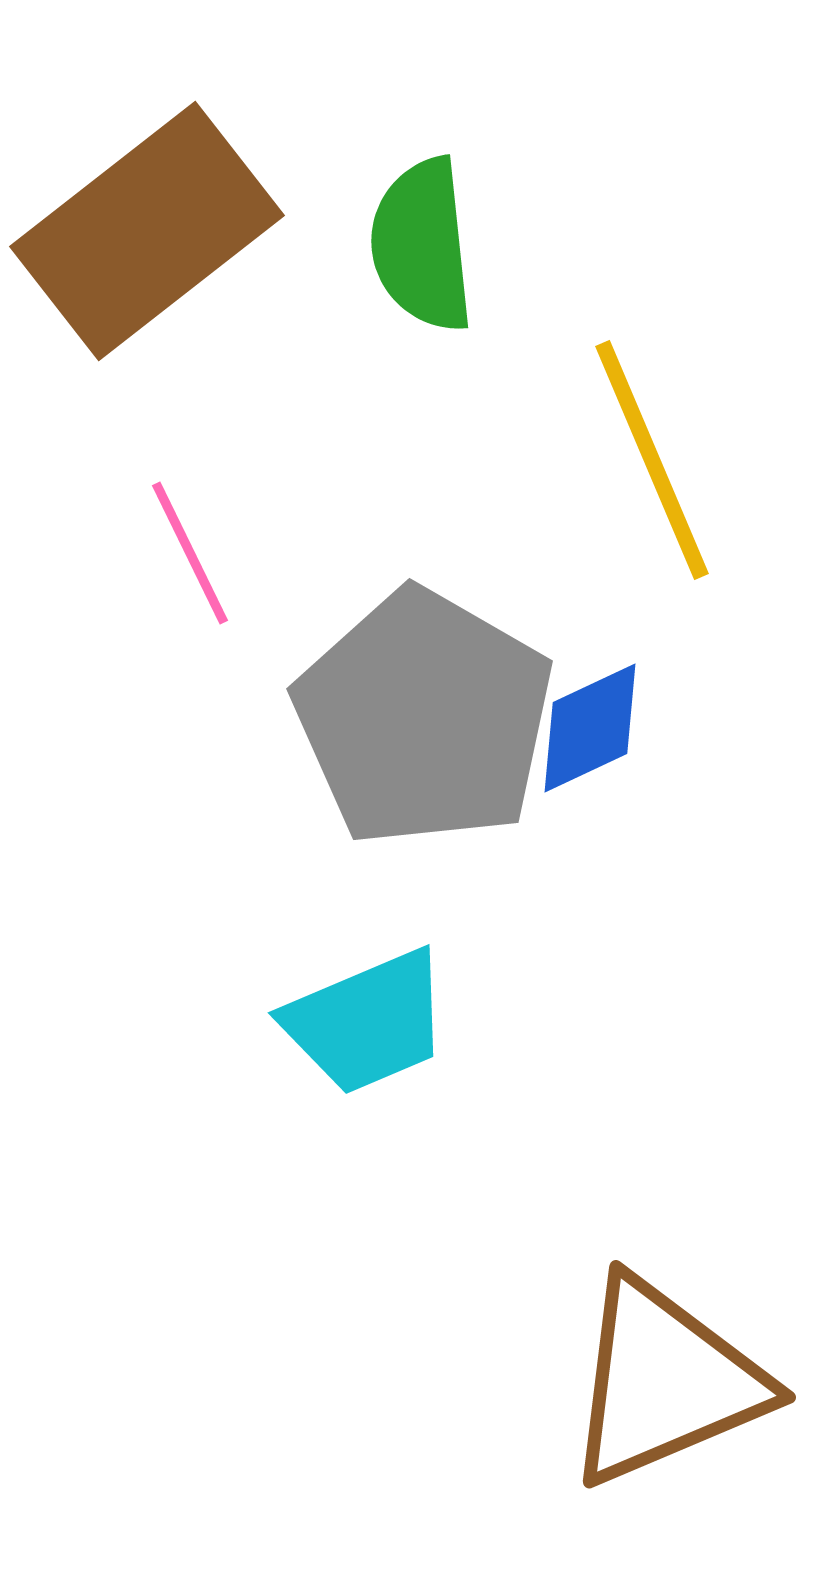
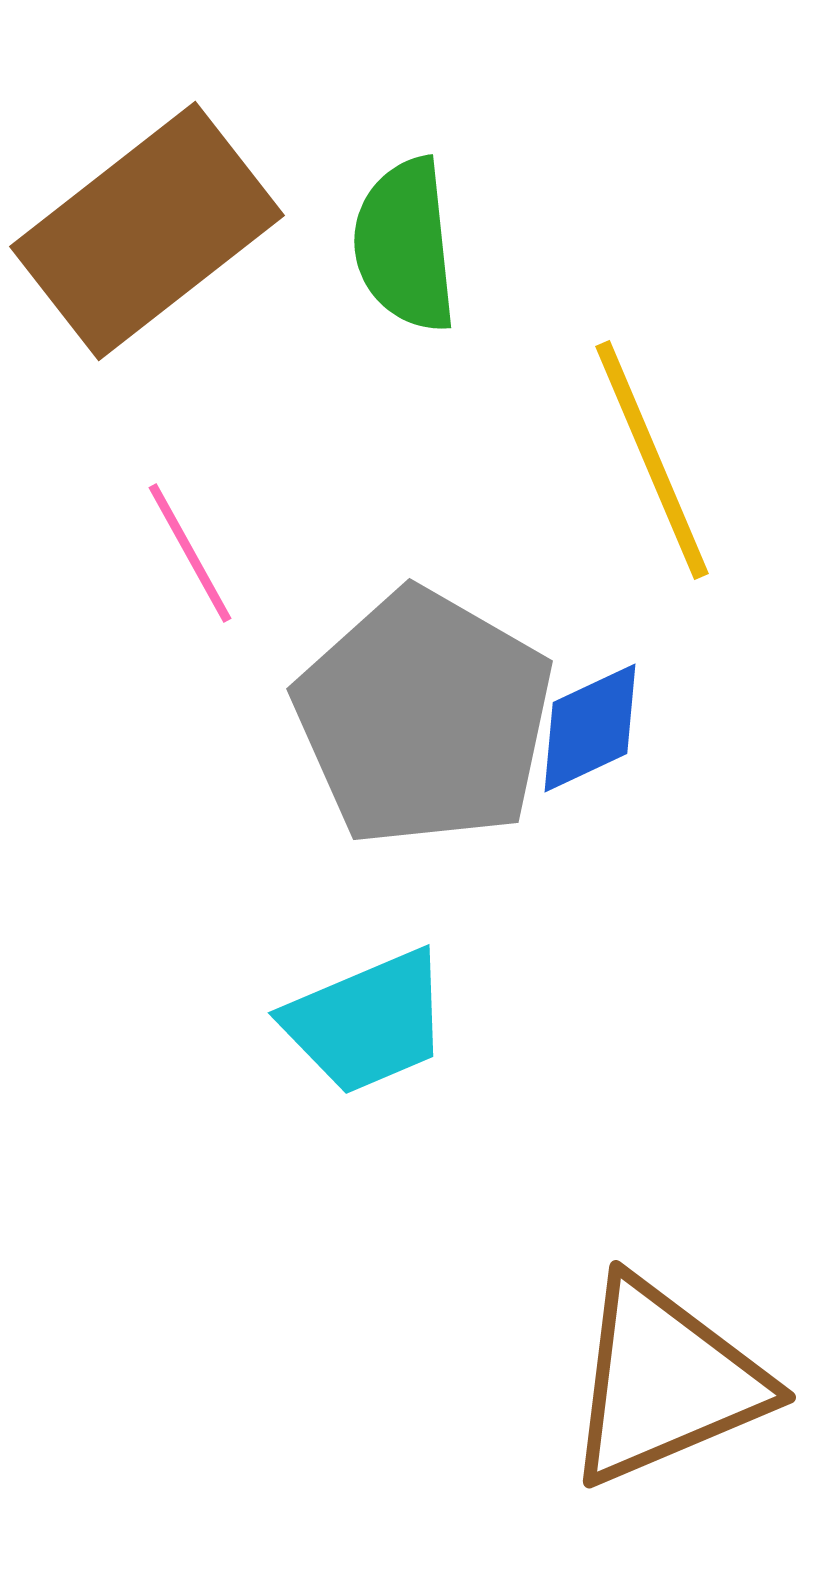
green semicircle: moved 17 px left
pink line: rotated 3 degrees counterclockwise
